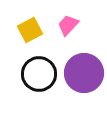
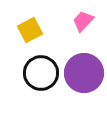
pink trapezoid: moved 15 px right, 4 px up
black circle: moved 2 px right, 1 px up
